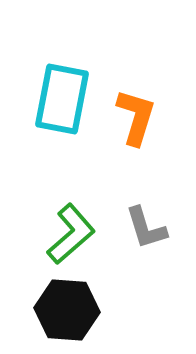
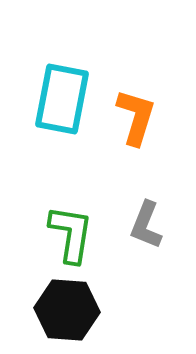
gray L-shape: moved 3 px up; rotated 39 degrees clockwise
green L-shape: rotated 40 degrees counterclockwise
